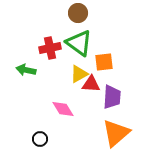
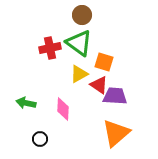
brown circle: moved 4 px right, 2 px down
orange square: rotated 24 degrees clockwise
green arrow: moved 33 px down
red triangle: moved 8 px right, 1 px down; rotated 30 degrees clockwise
purple trapezoid: moved 3 px right, 1 px up; rotated 90 degrees counterclockwise
pink diamond: rotated 35 degrees clockwise
